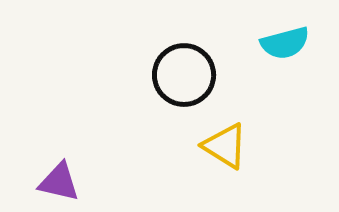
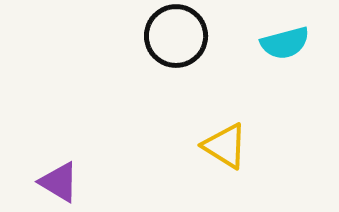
black circle: moved 8 px left, 39 px up
purple triangle: rotated 18 degrees clockwise
